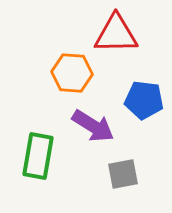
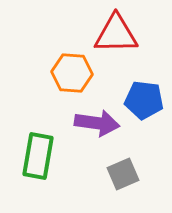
purple arrow: moved 4 px right, 3 px up; rotated 24 degrees counterclockwise
gray square: rotated 12 degrees counterclockwise
